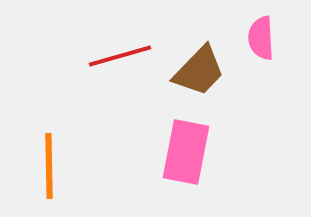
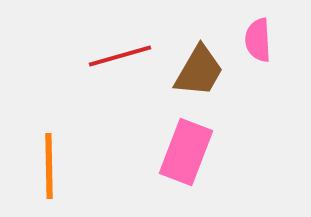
pink semicircle: moved 3 px left, 2 px down
brown trapezoid: rotated 14 degrees counterclockwise
pink rectangle: rotated 10 degrees clockwise
